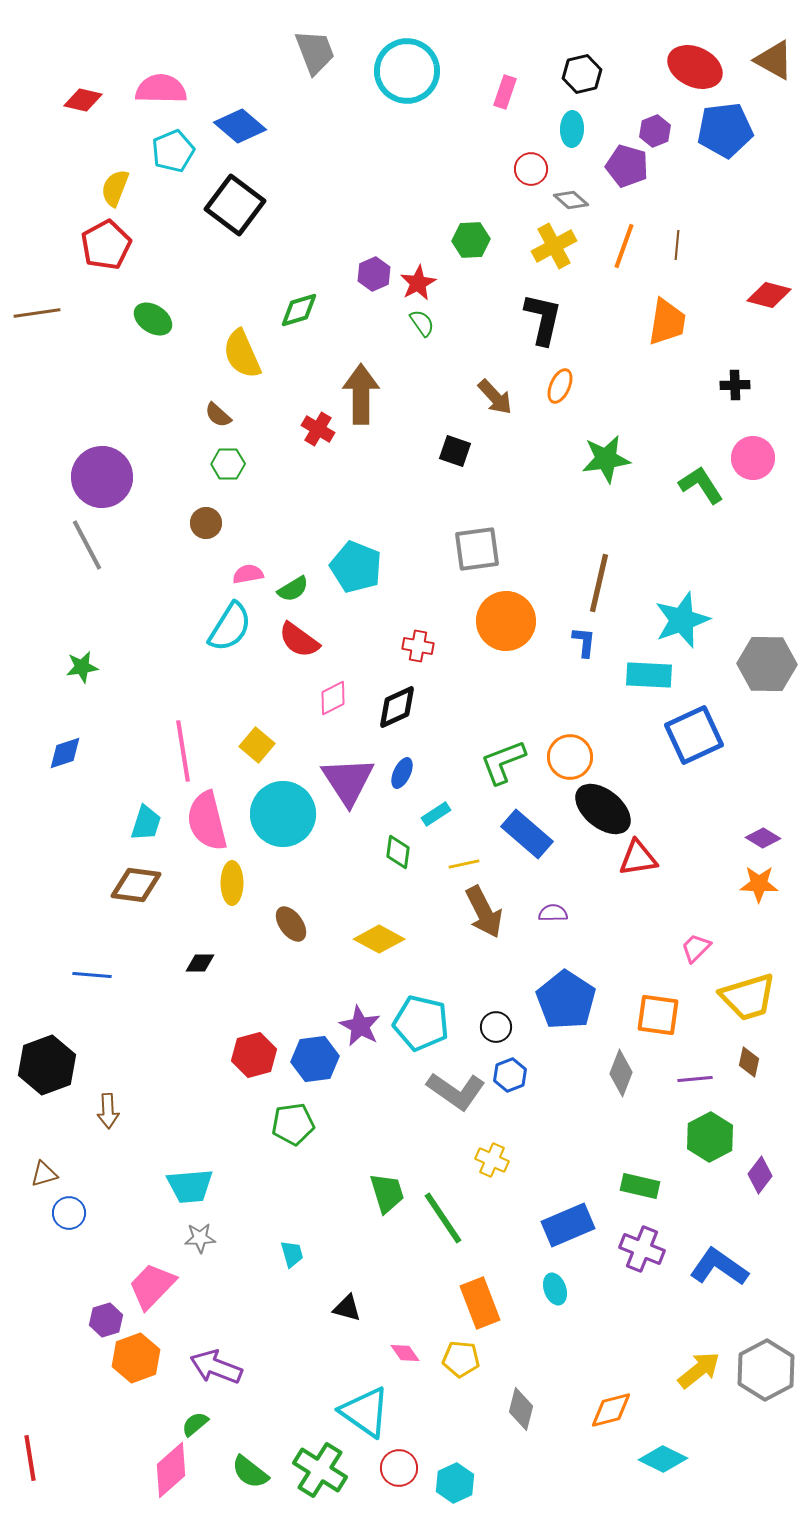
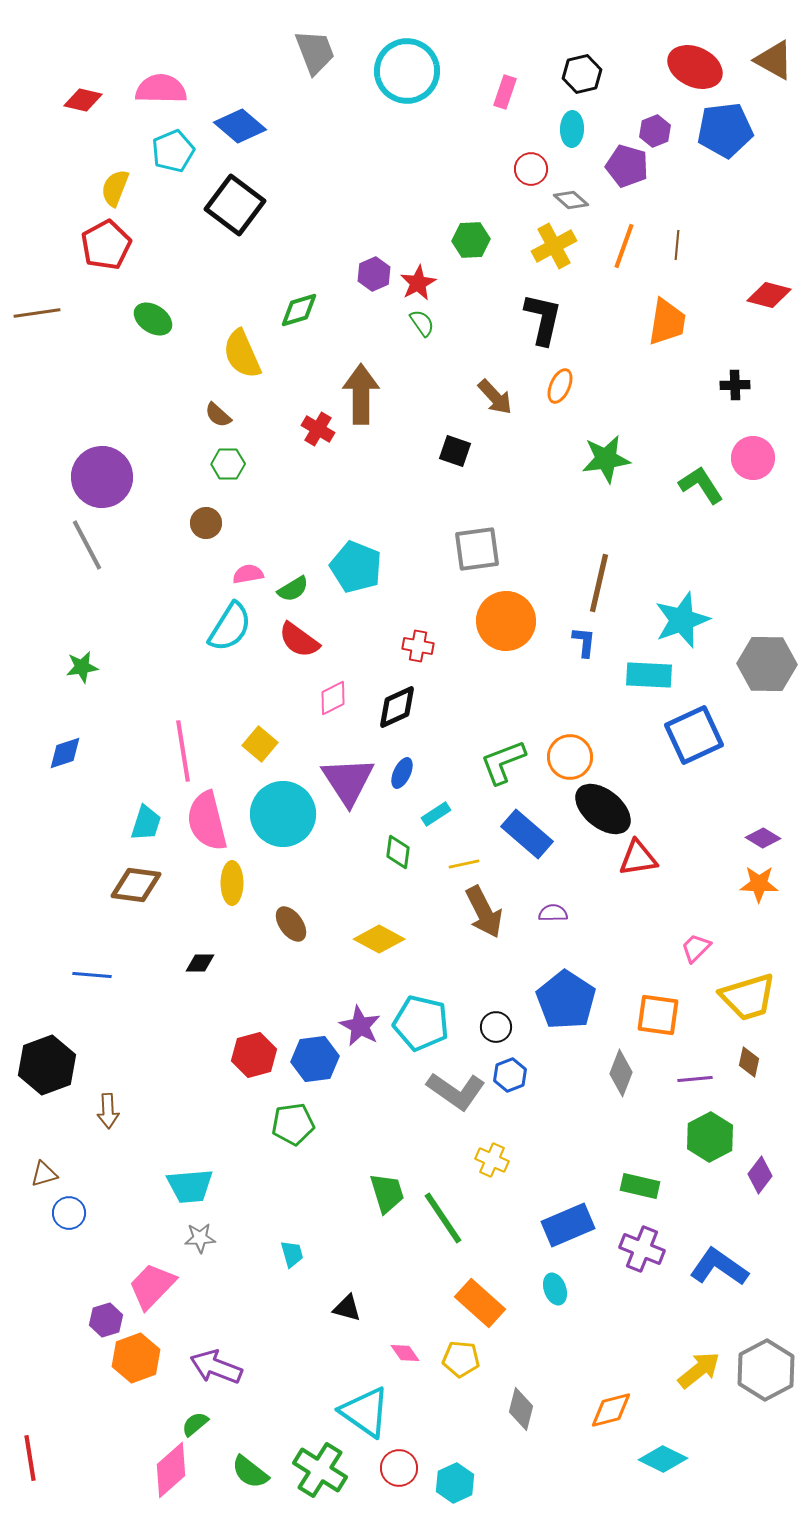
yellow square at (257, 745): moved 3 px right, 1 px up
orange rectangle at (480, 1303): rotated 27 degrees counterclockwise
